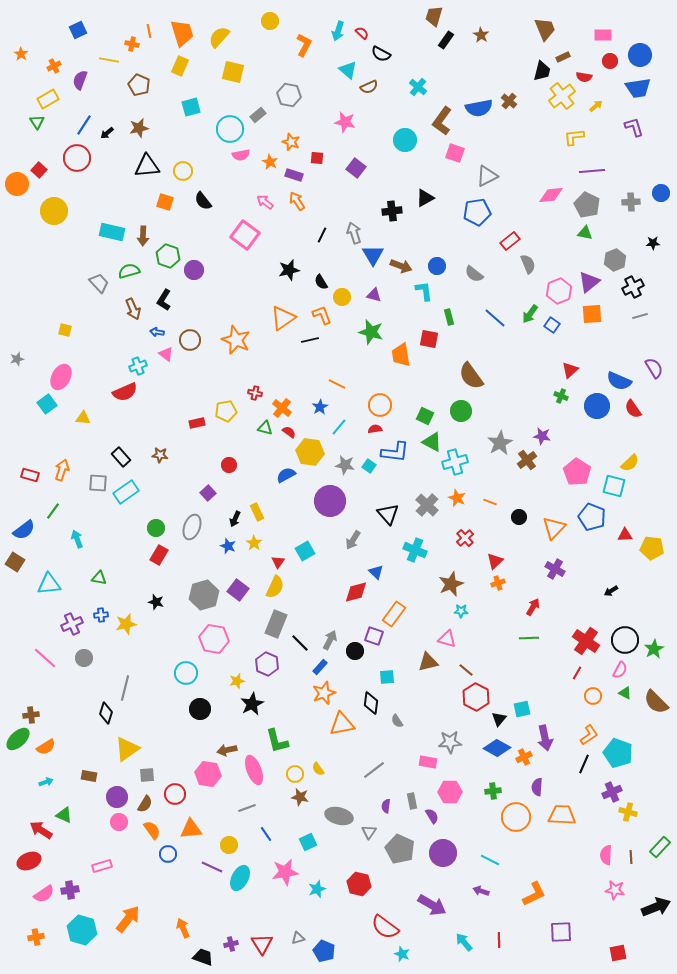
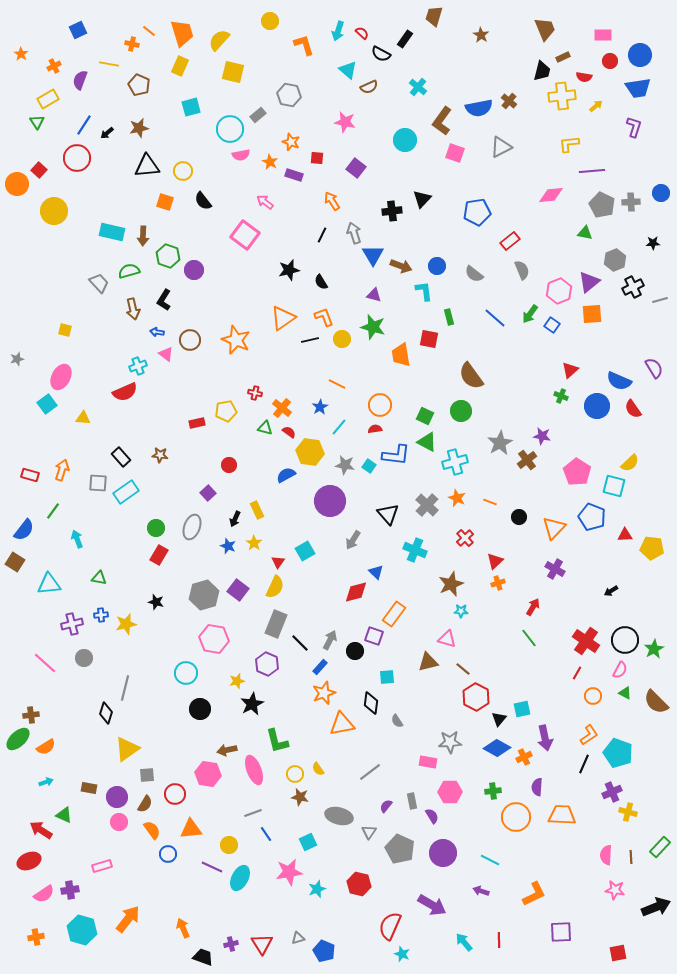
orange line at (149, 31): rotated 40 degrees counterclockwise
yellow semicircle at (219, 37): moved 3 px down
black rectangle at (446, 40): moved 41 px left, 1 px up
orange L-shape at (304, 45): rotated 45 degrees counterclockwise
yellow line at (109, 60): moved 4 px down
yellow cross at (562, 96): rotated 32 degrees clockwise
purple L-shape at (634, 127): rotated 35 degrees clockwise
yellow L-shape at (574, 137): moved 5 px left, 7 px down
gray triangle at (487, 176): moved 14 px right, 29 px up
black triangle at (425, 198): moved 3 px left, 1 px down; rotated 18 degrees counterclockwise
orange arrow at (297, 201): moved 35 px right
gray pentagon at (587, 205): moved 15 px right
gray semicircle at (528, 264): moved 6 px left, 6 px down
yellow circle at (342, 297): moved 42 px down
brown arrow at (133, 309): rotated 10 degrees clockwise
orange L-shape at (322, 315): moved 2 px right, 2 px down
gray line at (640, 316): moved 20 px right, 16 px up
green star at (371, 332): moved 2 px right, 5 px up
green triangle at (432, 442): moved 5 px left
blue L-shape at (395, 452): moved 1 px right, 3 px down
yellow rectangle at (257, 512): moved 2 px up
blue semicircle at (24, 530): rotated 15 degrees counterclockwise
purple cross at (72, 624): rotated 10 degrees clockwise
green line at (529, 638): rotated 54 degrees clockwise
pink line at (45, 658): moved 5 px down
brown line at (466, 670): moved 3 px left, 1 px up
gray line at (374, 770): moved 4 px left, 2 px down
brown rectangle at (89, 776): moved 12 px down
purple semicircle at (386, 806): rotated 32 degrees clockwise
gray line at (247, 808): moved 6 px right, 5 px down
pink star at (285, 872): moved 4 px right
red semicircle at (385, 927): moved 5 px right, 1 px up; rotated 76 degrees clockwise
